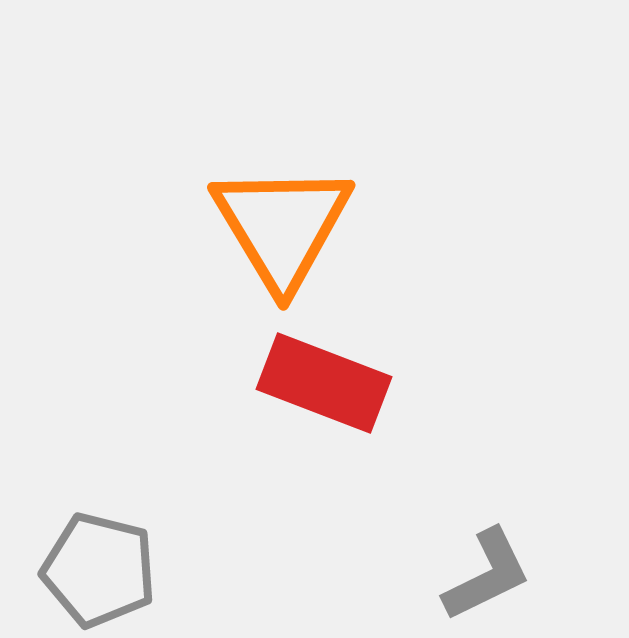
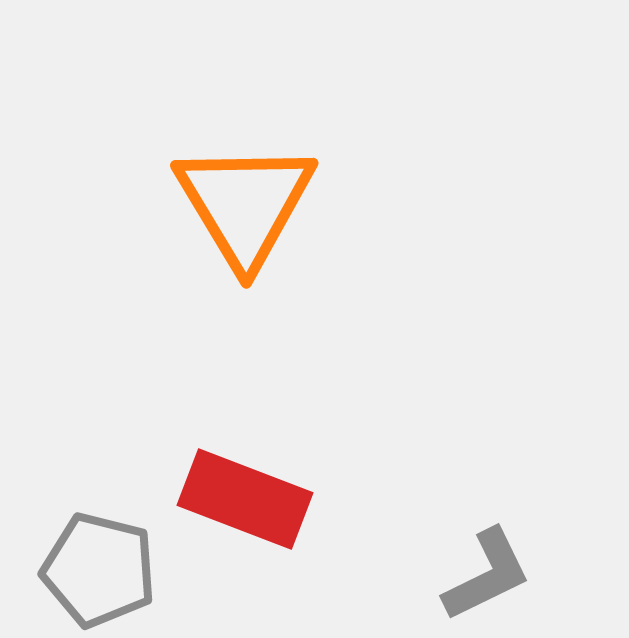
orange triangle: moved 37 px left, 22 px up
red rectangle: moved 79 px left, 116 px down
